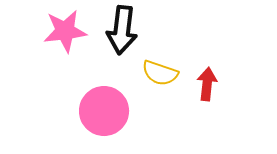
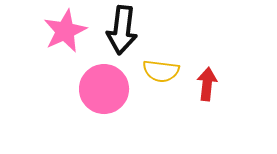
pink star: rotated 18 degrees counterclockwise
yellow semicircle: moved 1 px right, 2 px up; rotated 12 degrees counterclockwise
pink circle: moved 22 px up
